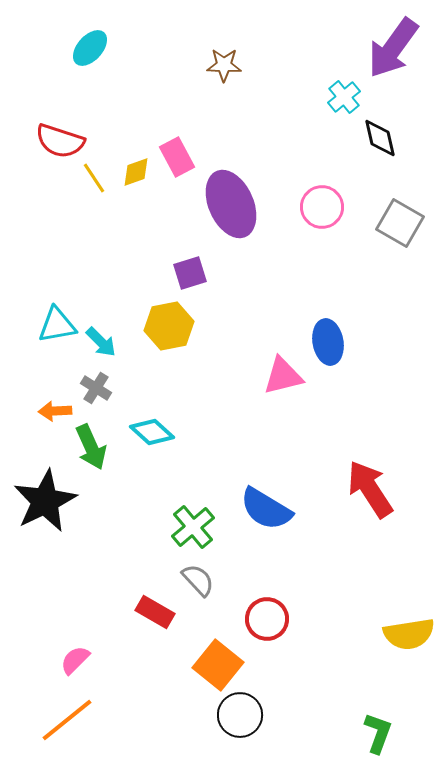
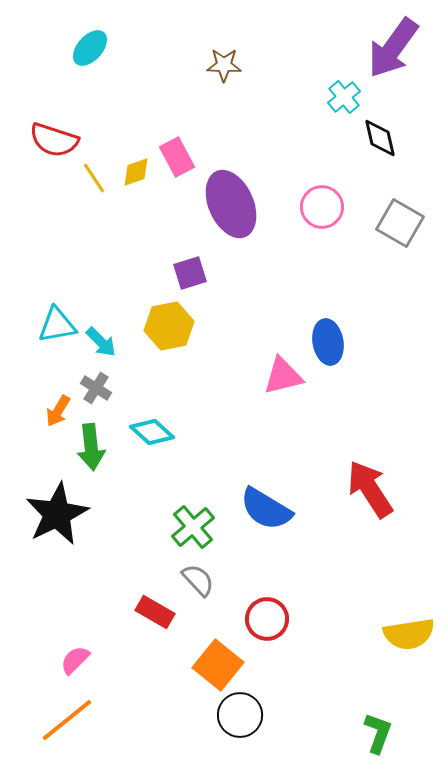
red semicircle: moved 6 px left, 1 px up
orange arrow: moved 3 px right; rotated 56 degrees counterclockwise
green arrow: rotated 18 degrees clockwise
black star: moved 12 px right, 13 px down
